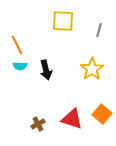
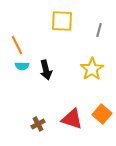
yellow square: moved 1 px left
cyan semicircle: moved 2 px right
